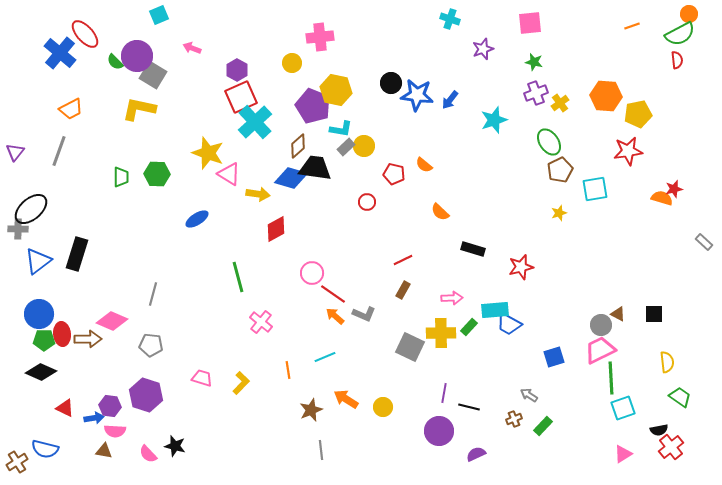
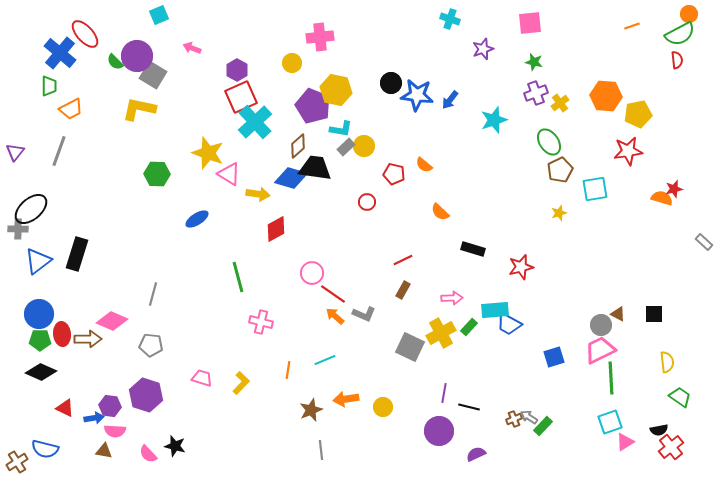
green trapezoid at (121, 177): moved 72 px left, 91 px up
pink cross at (261, 322): rotated 25 degrees counterclockwise
yellow cross at (441, 333): rotated 28 degrees counterclockwise
green pentagon at (44, 340): moved 4 px left
cyan line at (325, 357): moved 3 px down
orange line at (288, 370): rotated 18 degrees clockwise
gray arrow at (529, 395): moved 22 px down
orange arrow at (346, 399): rotated 40 degrees counterclockwise
cyan square at (623, 408): moved 13 px left, 14 px down
pink triangle at (623, 454): moved 2 px right, 12 px up
